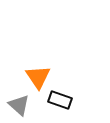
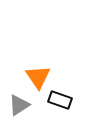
gray triangle: rotated 45 degrees clockwise
